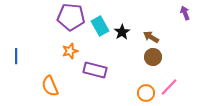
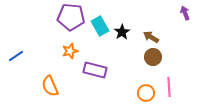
blue line: rotated 56 degrees clockwise
pink line: rotated 48 degrees counterclockwise
